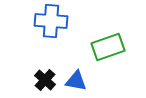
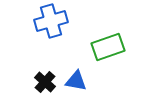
blue cross: rotated 20 degrees counterclockwise
black cross: moved 2 px down
